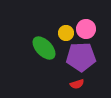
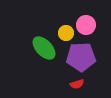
pink circle: moved 4 px up
